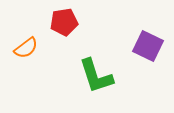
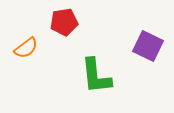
green L-shape: rotated 12 degrees clockwise
